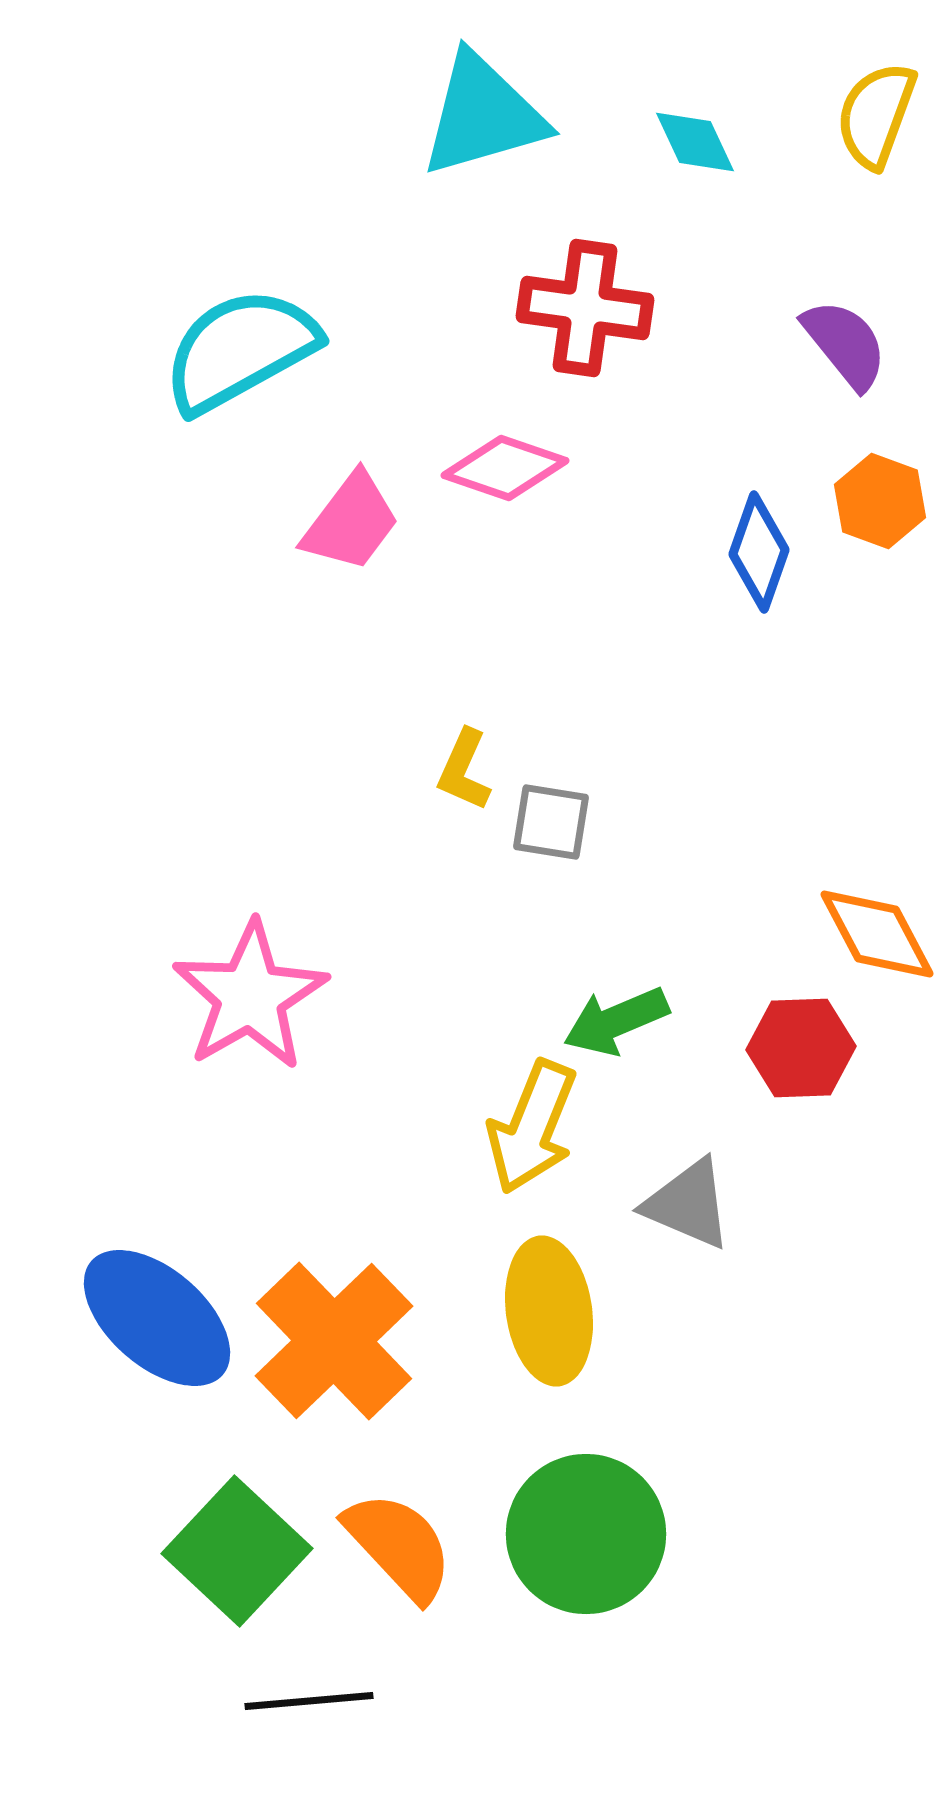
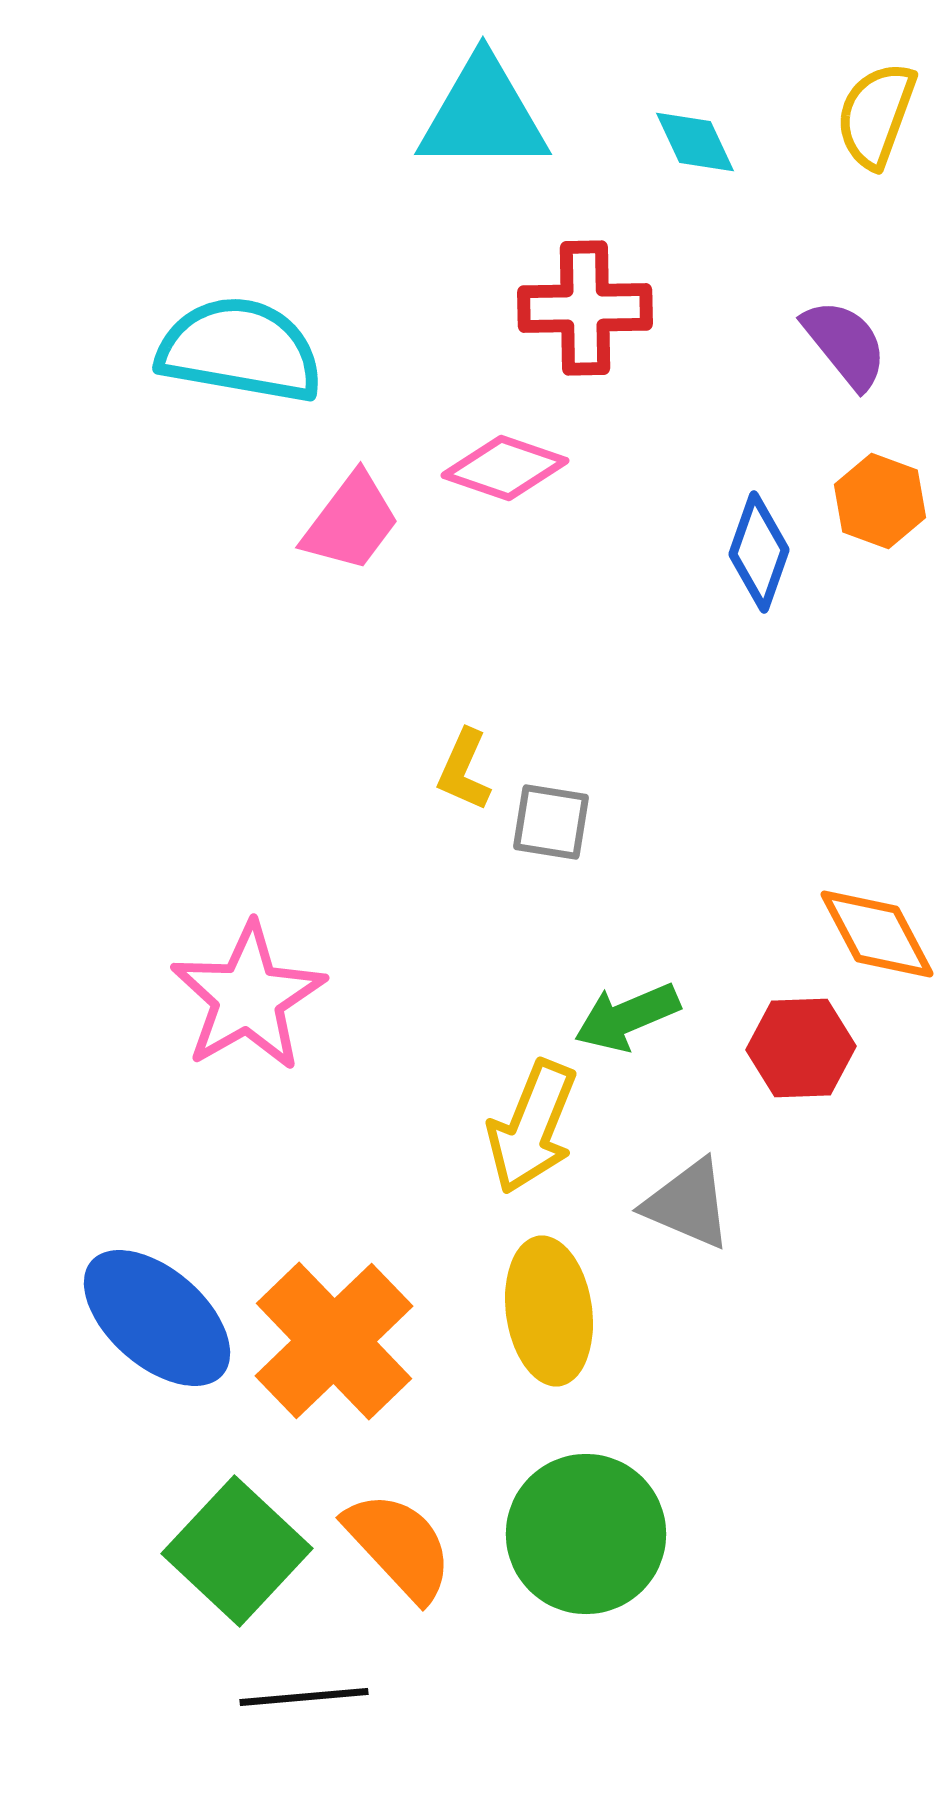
cyan triangle: rotated 16 degrees clockwise
red cross: rotated 9 degrees counterclockwise
cyan semicircle: rotated 39 degrees clockwise
pink star: moved 2 px left, 1 px down
green arrow: moved 11 px right, 4 px up
black line: moved 5 px left, 4 px up
